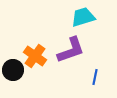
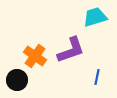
cyan trapezoid: moved 12 px right
black circle: moved 4 px right, 10 px down
blue line: moved 2 px right
